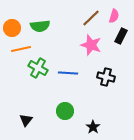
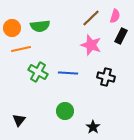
pink semicircle: moved 1 px right
green cross: moved 4 px down
black triangle: moved 7 px left
